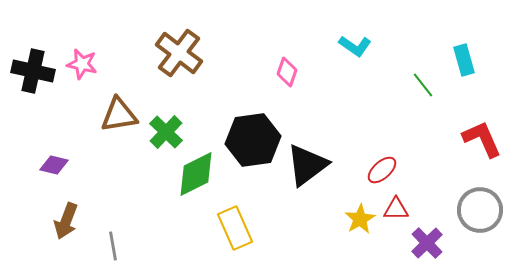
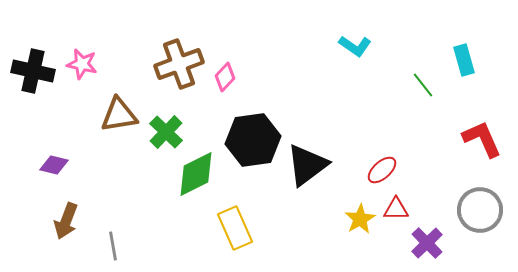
brown cross: moved 11 px down; rotated 33 degrees clockwise
pink diamond: moved 62 px left, 5 px down; rotated 24 degrees clockwise
